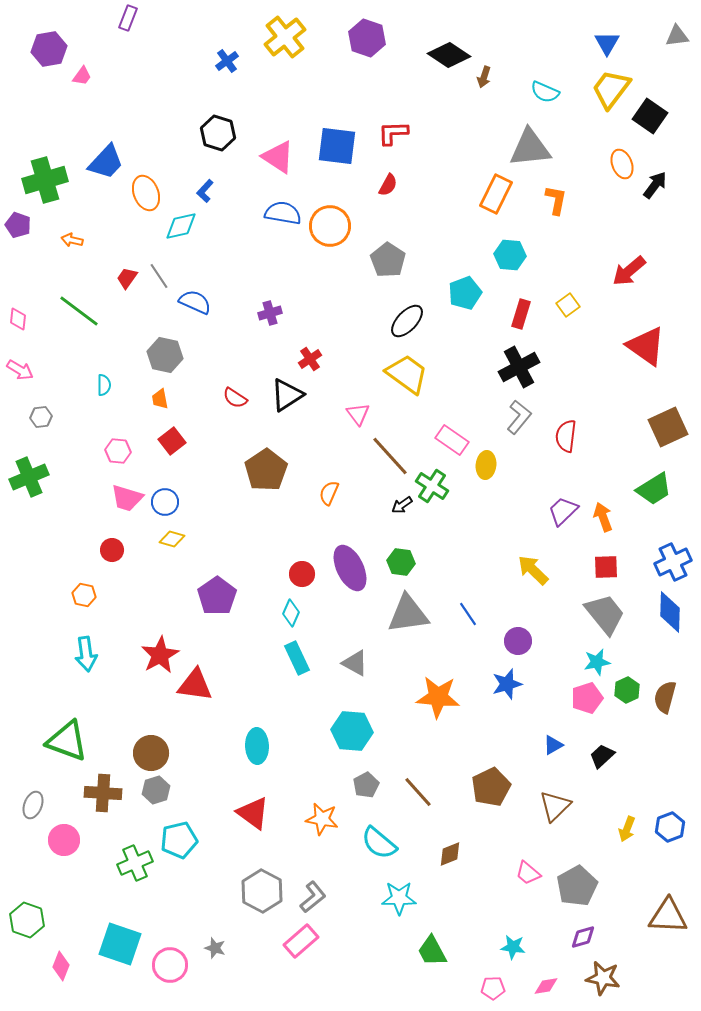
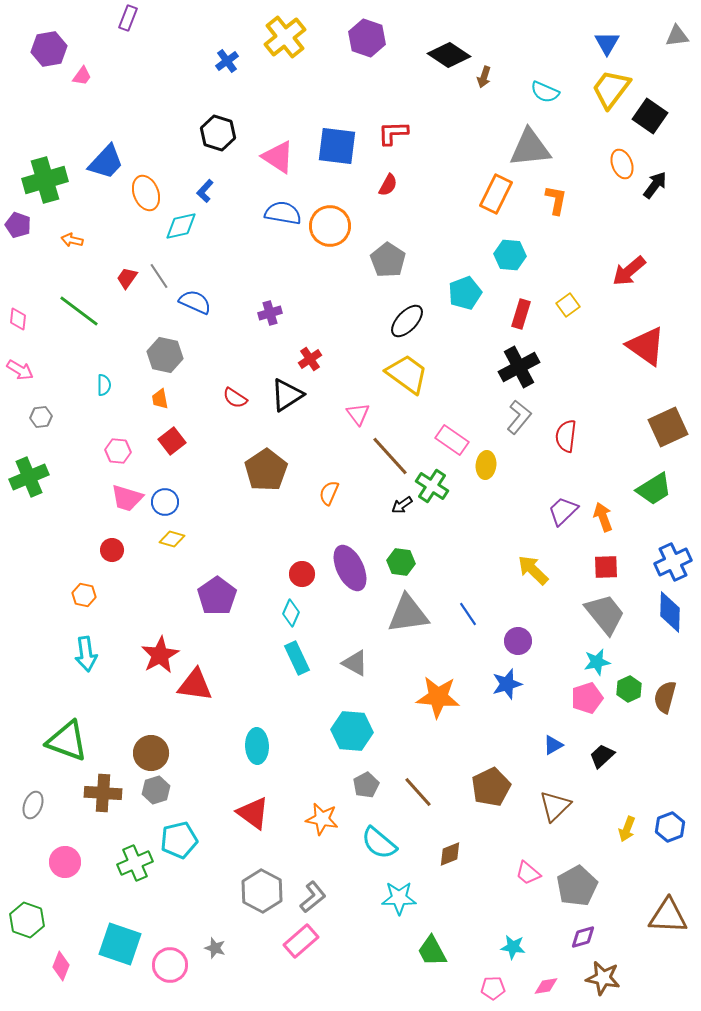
green hexagon at (627, 690): moved 2 px right, 1 px up
pink circle at (64, 840): moved 1 px right, 22 px down
